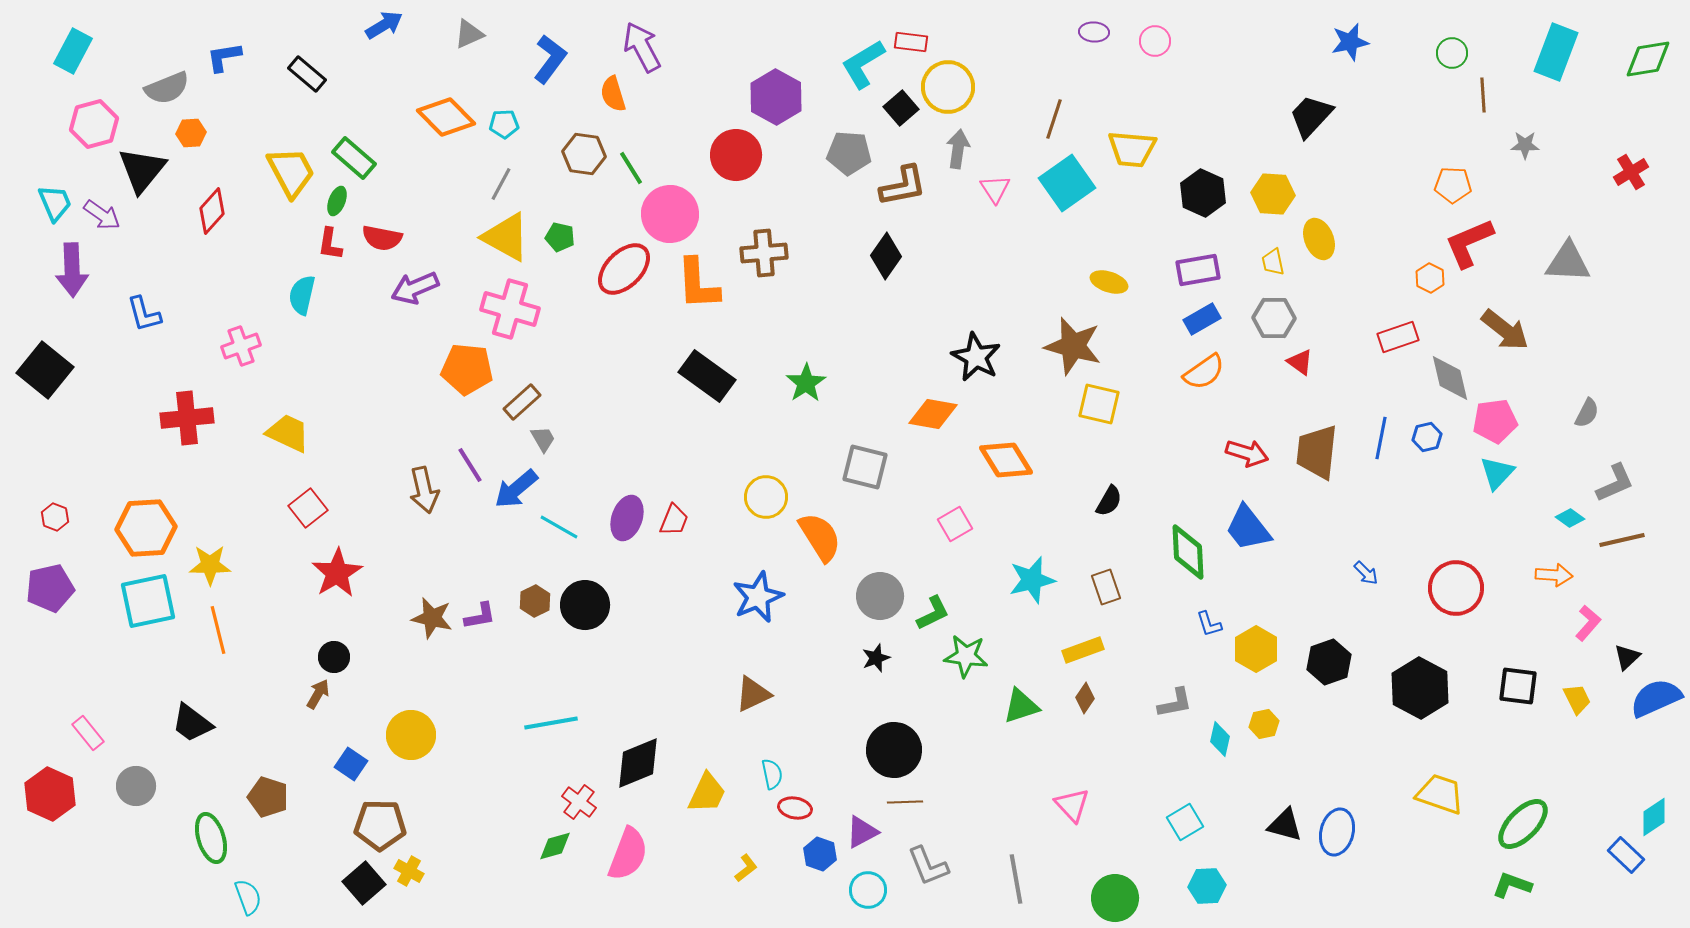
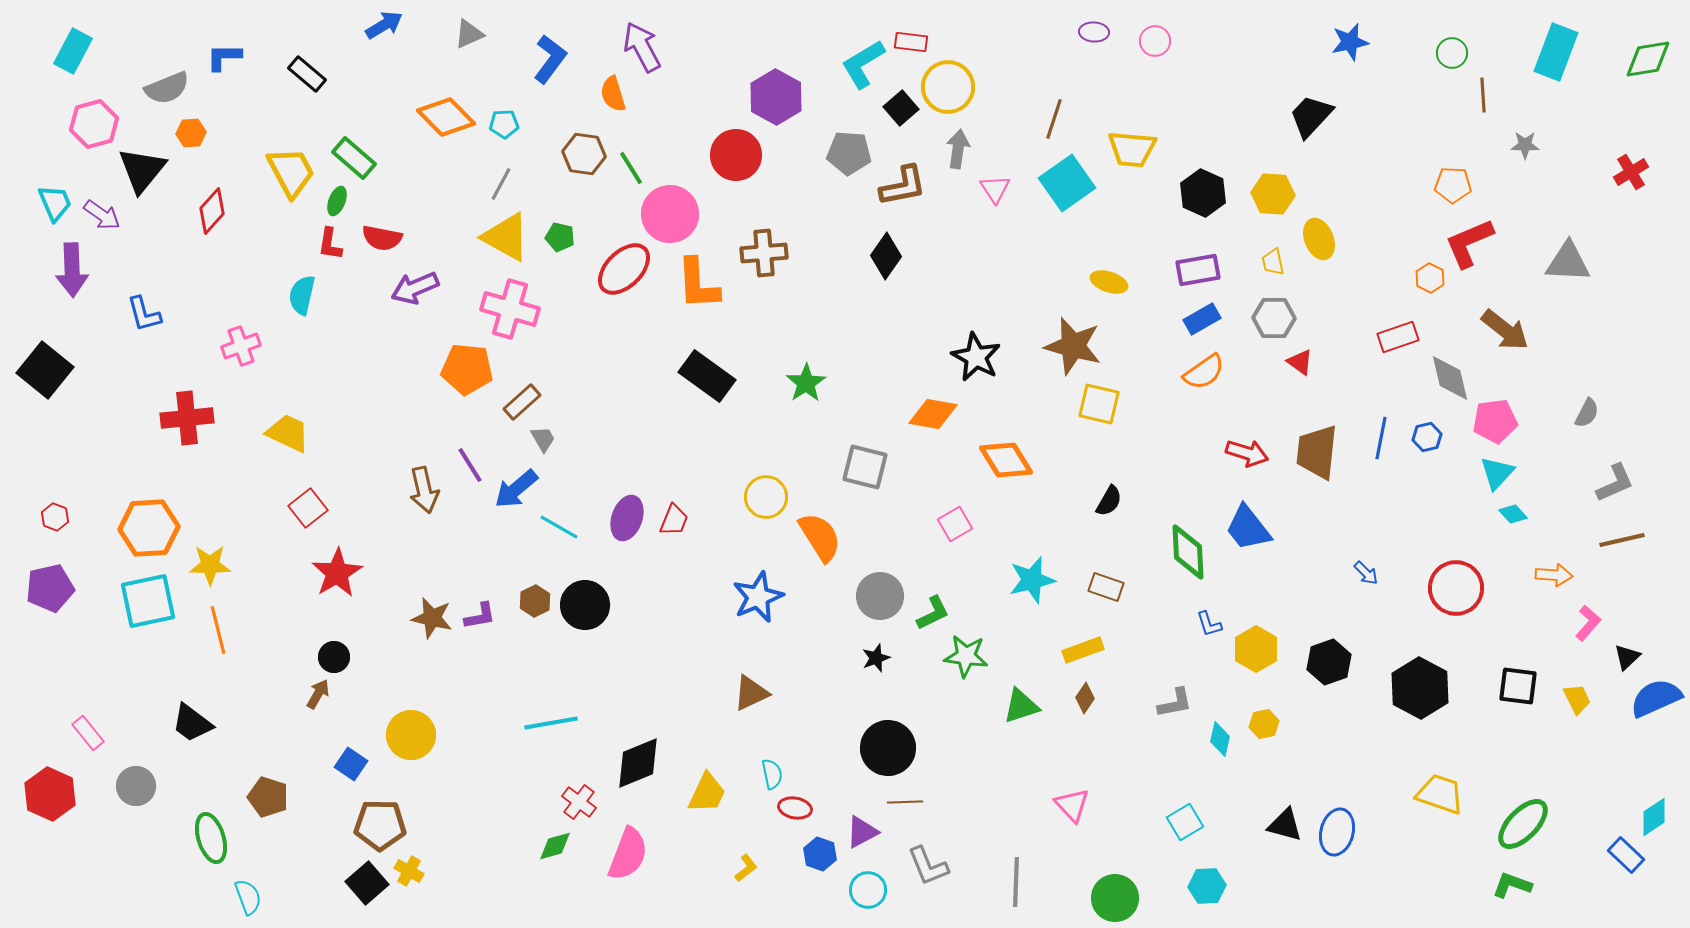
blue L-shape at (224, 57): rotated 9 degrees clockwise
cyan diamond at (1570, 518): moved 57 px left, 4 px up; rotated 12 degrees clockwise
orange hexagon at (146, 528): moved 3 px right
brown rectangle at (1106, 587): rotated 52 degrees counterclockwise
brown triangle at (753, 694): moved 2 px left, 1 px up
black circle at (894, 750): moved 6 px left, 2 px up
gray line at (1016, 879): moved 3 px down; rotated 12 degrees clockwise
black square at (364, 883): moved 3 px right
